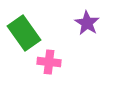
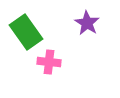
green rectangle: moved 2 px right, 1 px up
